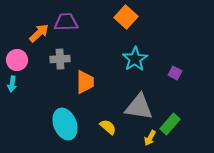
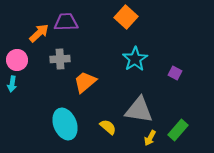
orange trapezoid: rotated 130 degrees counterclockwise
gray triangle: moved 3 px down
green rectangle: moved 8 px right, 6 px down
